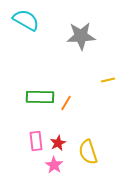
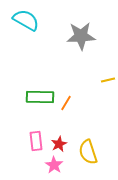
red star: moved 1 px right, 1 px down
